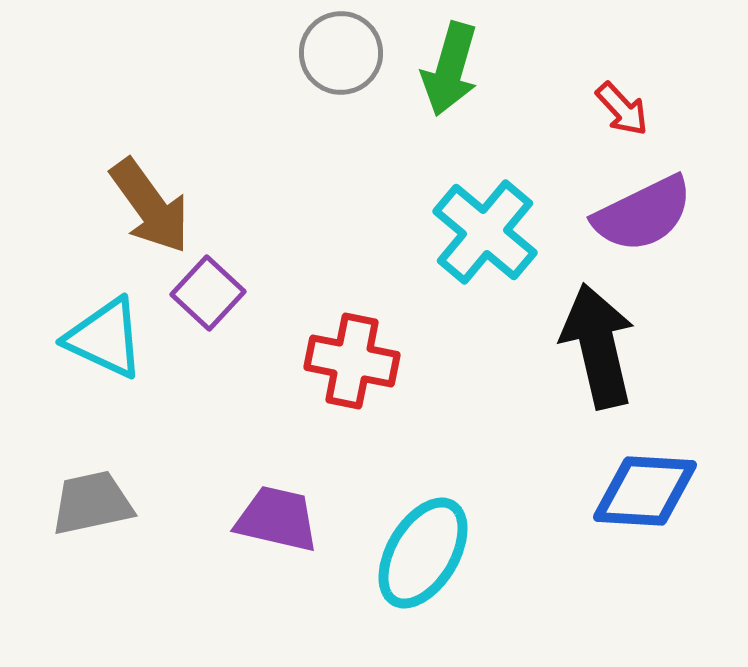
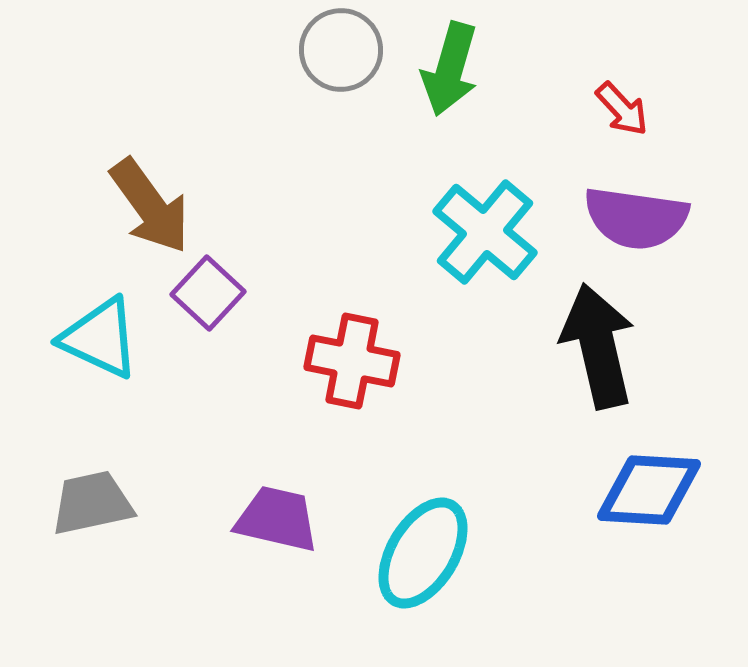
gray circle: moved 3 px up
purple semicircle: moved 7 px left, 4 px down; rotated 34 degrees clockwise
cyan triangle: moved 5 px left
blue diamond: moved 4 px right, 1 px up
